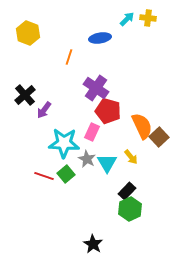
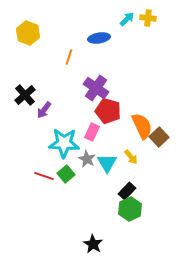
blue ellipse: moved 1 px left
